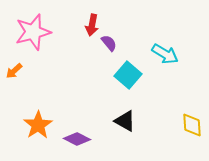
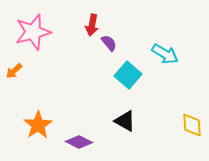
purple diamond: moved 2 px right, 3 px down
